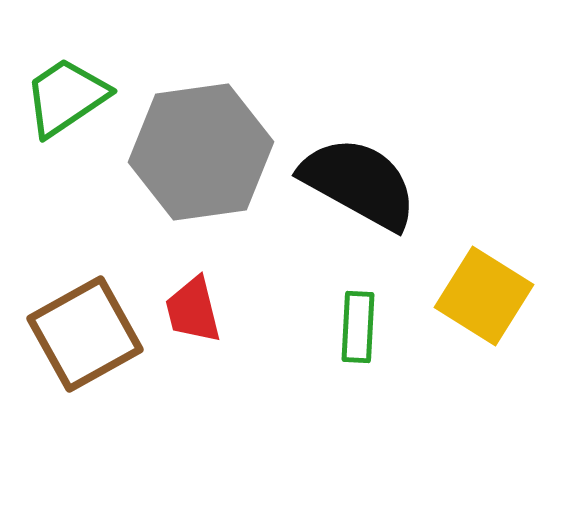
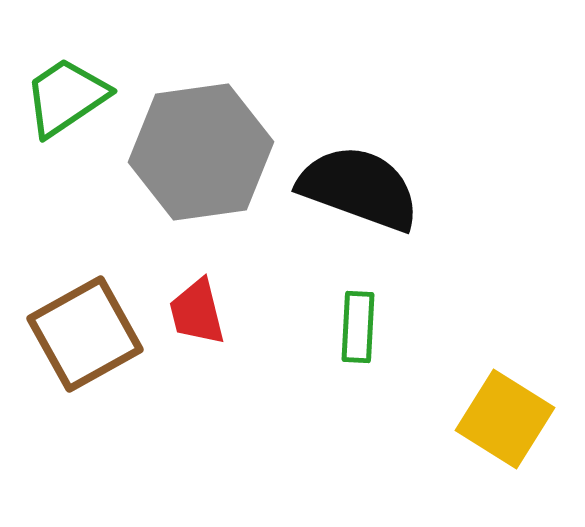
black semicircle: moved 5 px down; rotated 9 degrees counterclockwise
yellow square: moved 21 px right, 123 px down
red trapezoid: moved 4 px right, 2 px down
